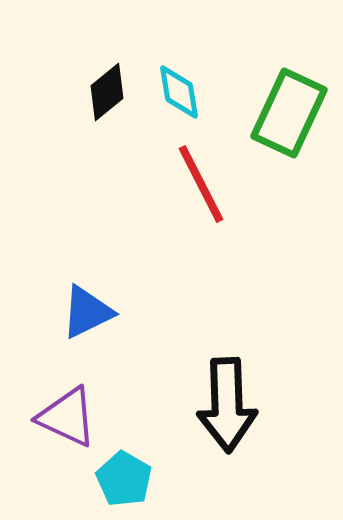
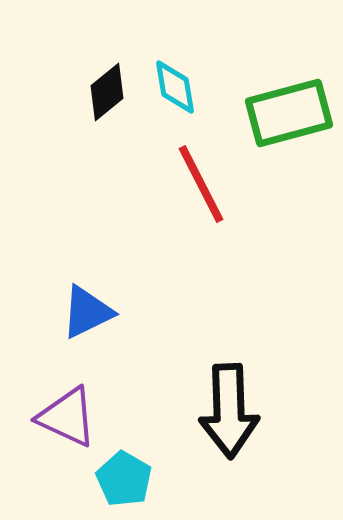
cyan diamond: moved 4 px left, 5 px up
green rectangle: rotated 50 degrees clockwise
black arrow: moved 2 px right, 6 px down
